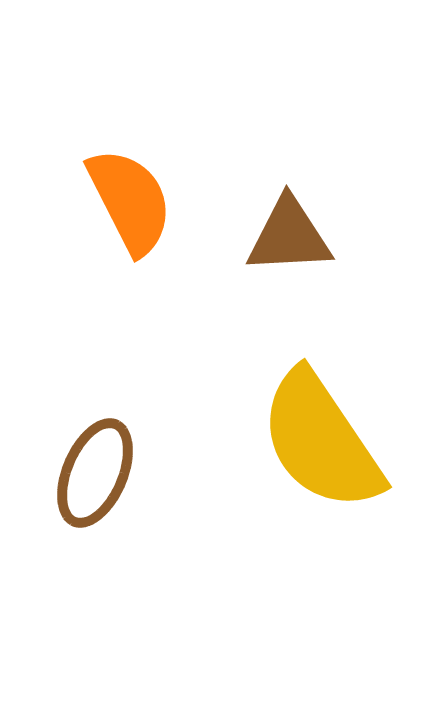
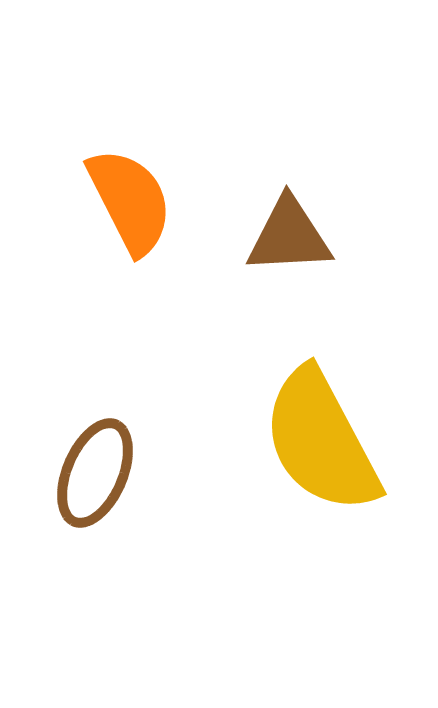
yellow semicircle: rotated 6 degrees clockwise
